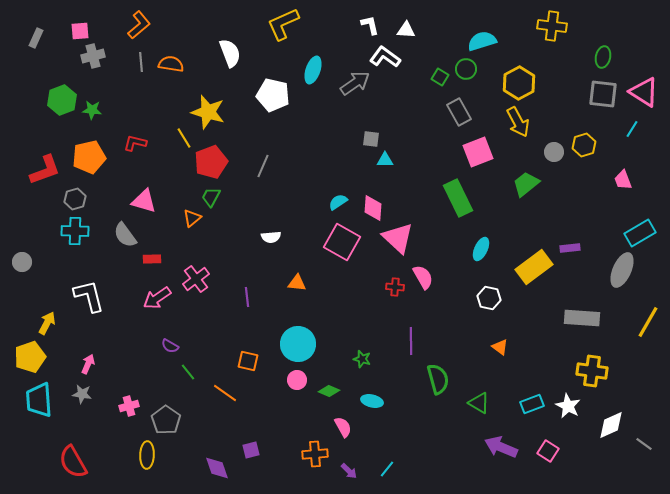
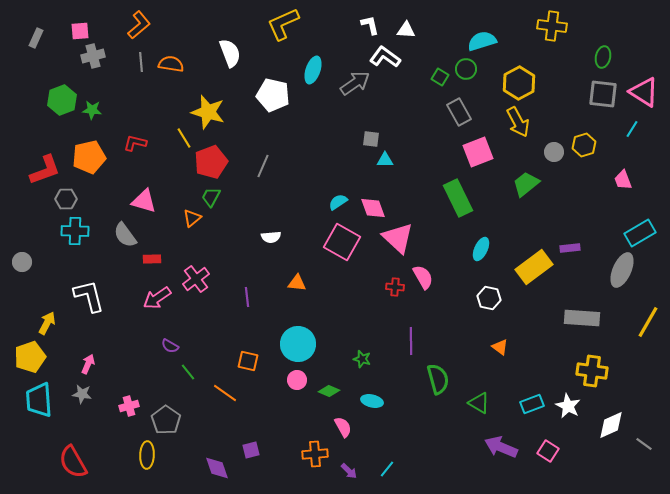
gray hexagon at (75, 199): moved 9 px left; rotated 15 degrees clockwise
pink diamond at (373, 208): rotated 24 degrees counterclockwise
